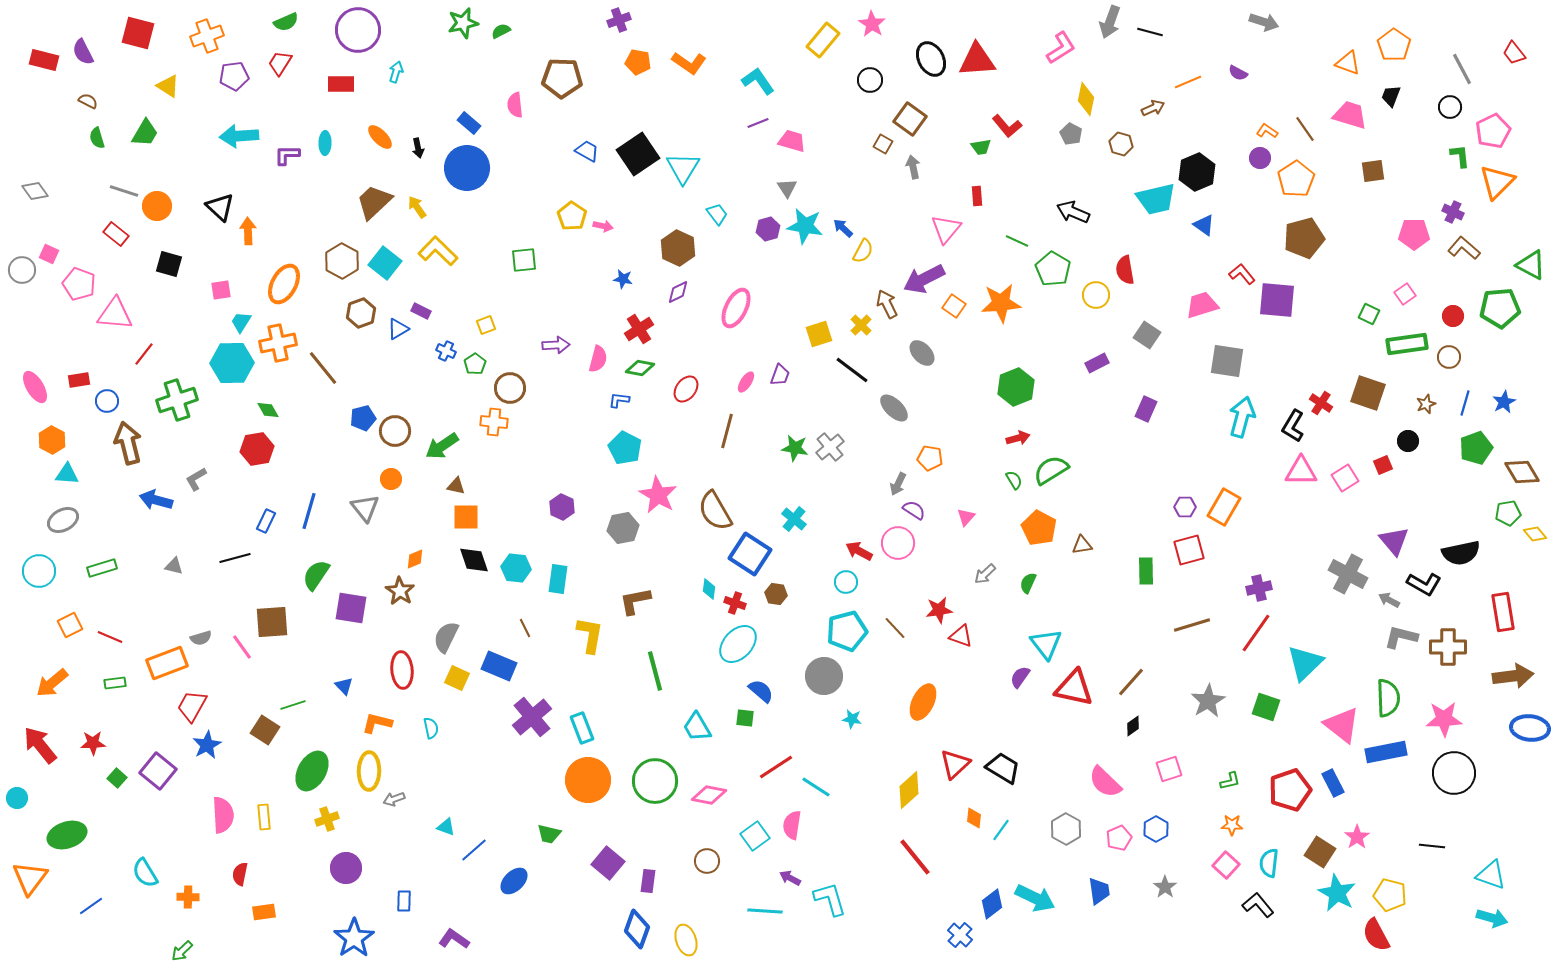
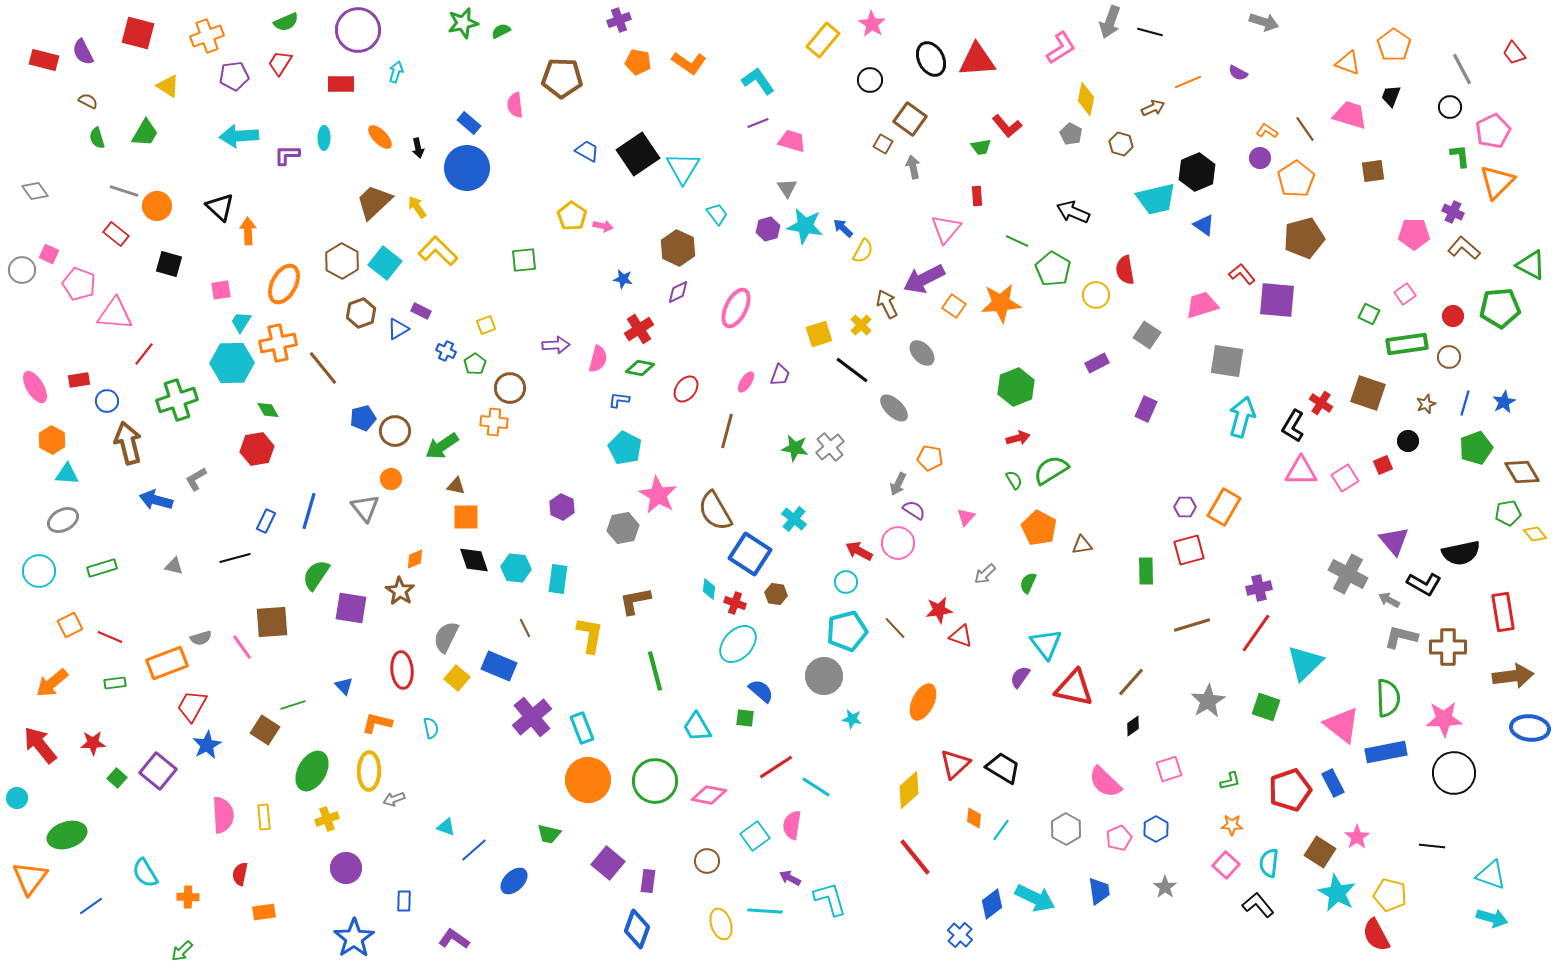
cyan ellipse at (325, 143): moved 1 px left, 5 px up
yellow square at (457, 678): rotated 15 degrees clockwise
yellow ellipse at (686, 940): moved 35 px right, 16 px up
